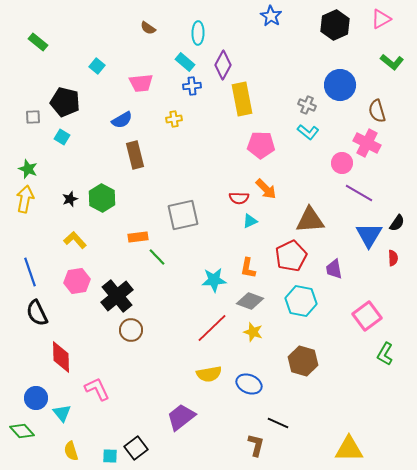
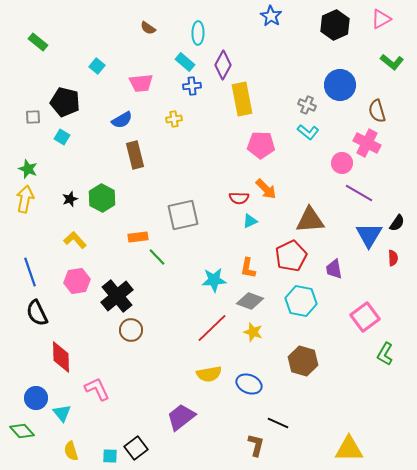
pink square at (367, 316): moved 2 px left, 1 px down
